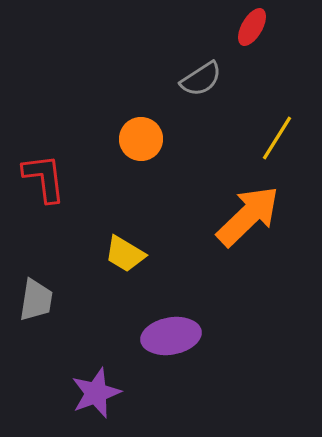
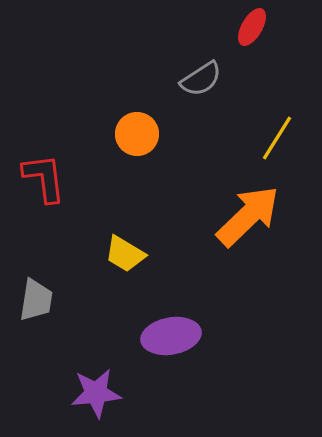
orange circle: moved 4 px left, 5 px up
purple star: rotated 15 degrees clockwise
